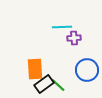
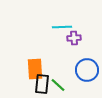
black rectangle: moved 2 px left; rotated 48 degrees counterclockwise
